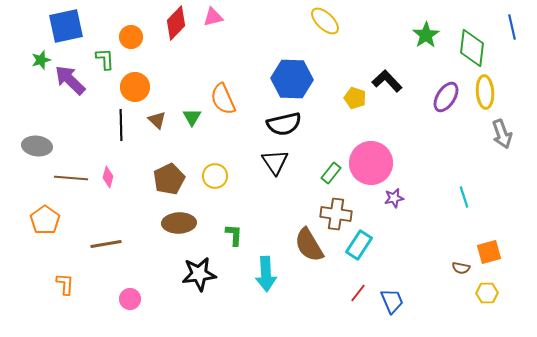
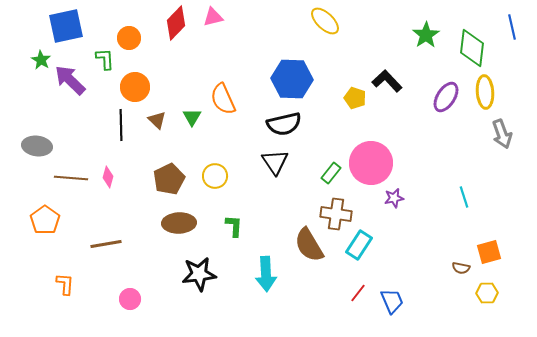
orange circle at (131, 37): moved 2 px left, 1 px down
green star at (41, 60): rotated 24 degrees counterclockwise
green L-shape at (234, 235): moved 9 px up
